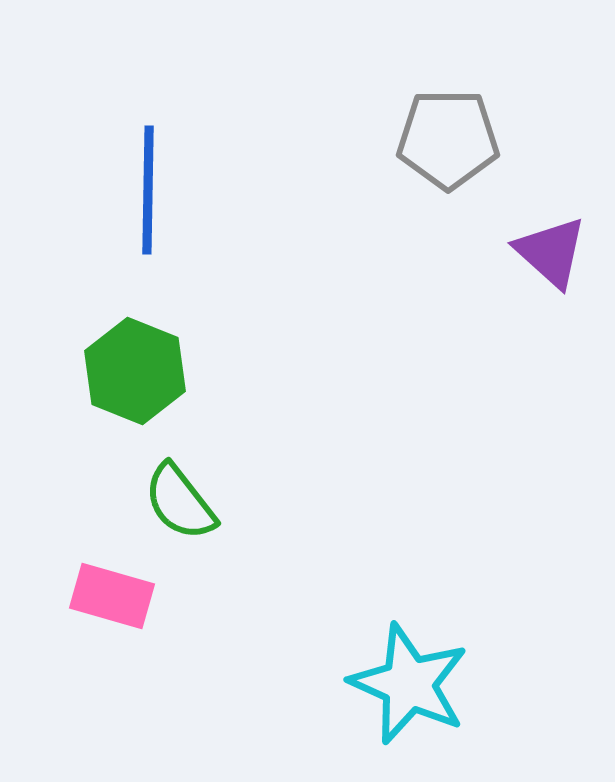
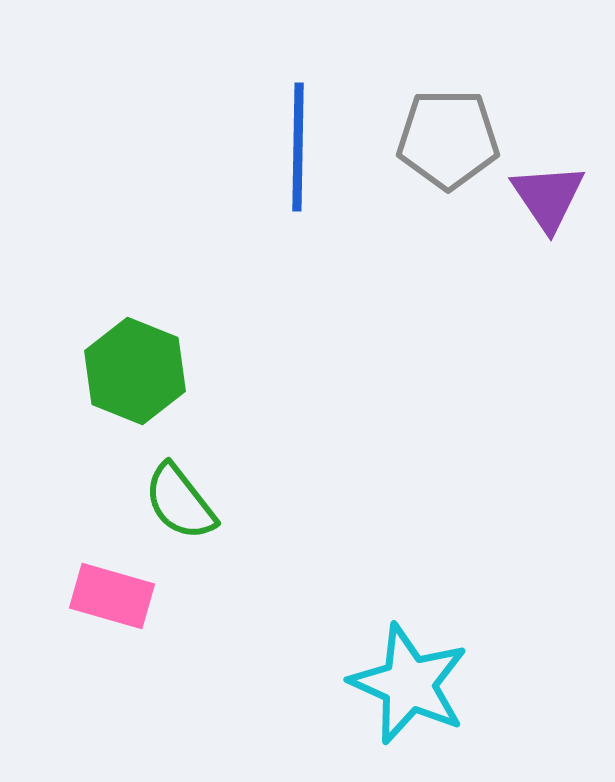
blue line: moved 150 px right, 43 px up
purple triangle: moved 3 px left, 55 px up; rotated 14 degrees clockwise
